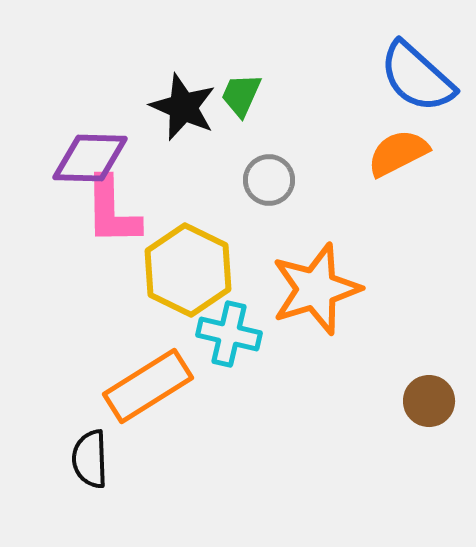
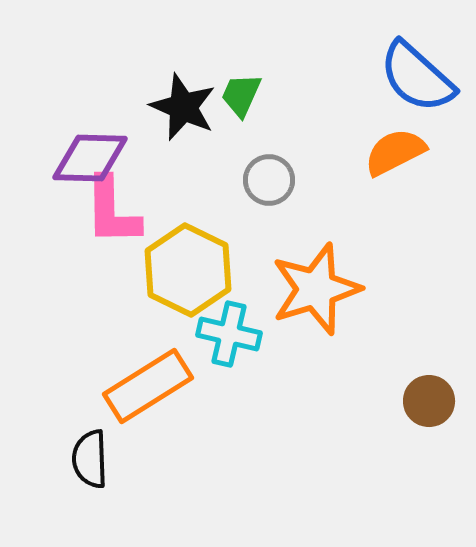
orange semicircle: moved 3 px left, 1 px up
